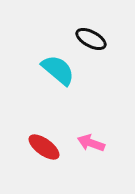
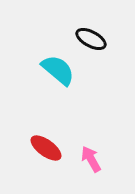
pink arrow: moved 16 px down; rotated 40 degrees clockwise
red ellipse: moved 2 px right, 1 px down
